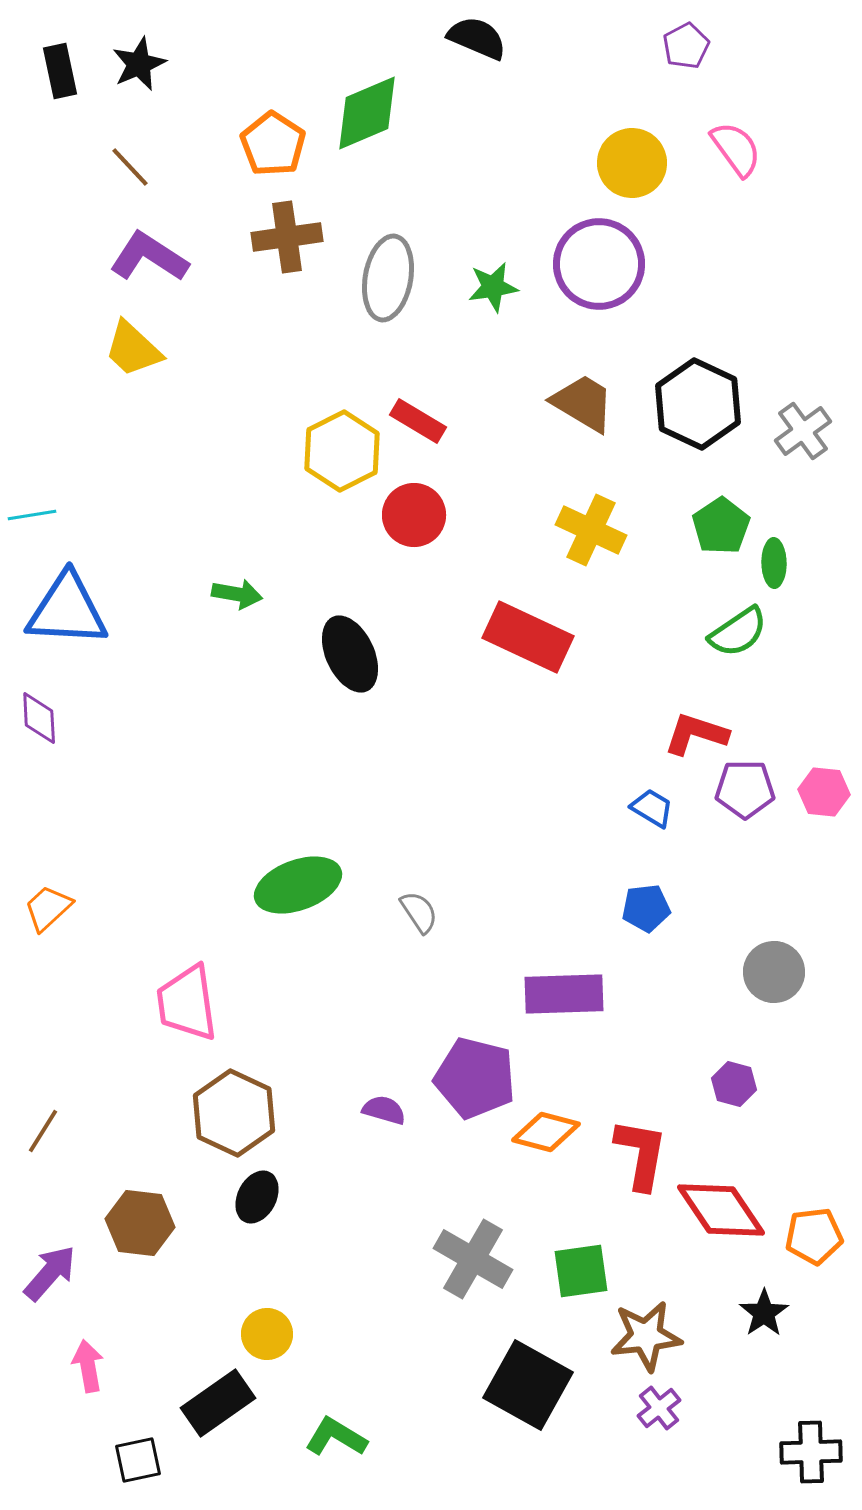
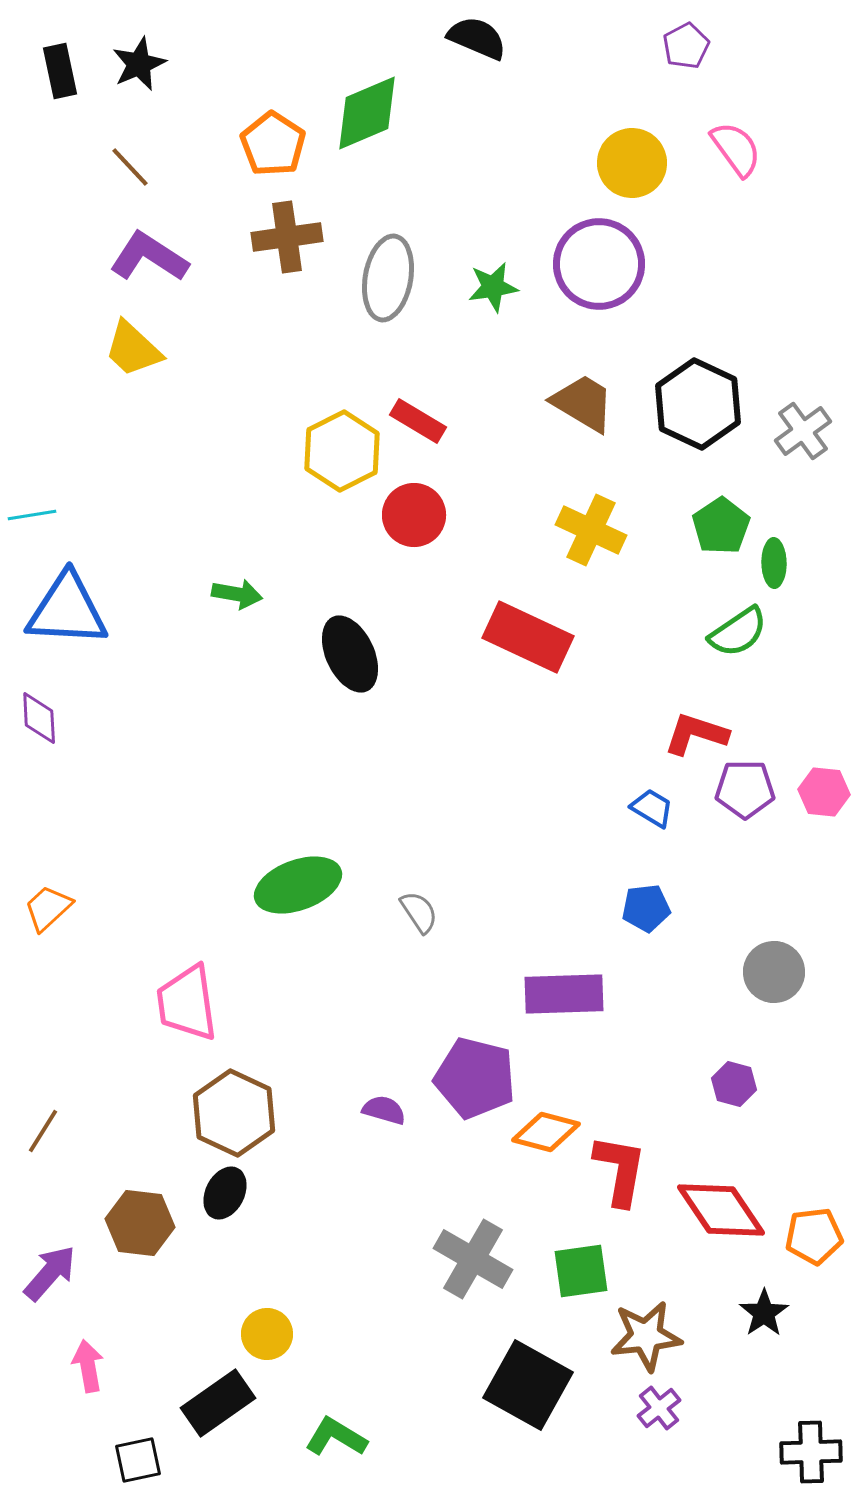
red L-shape at (641, 1154): moved 21 px left, 16 px down
black ellipse at (257, 1197): moved 32 px left, 4 px up
